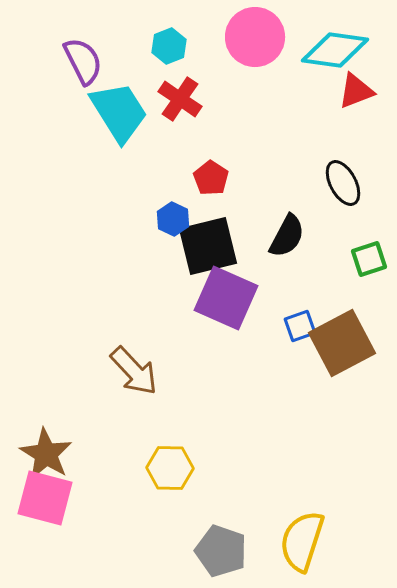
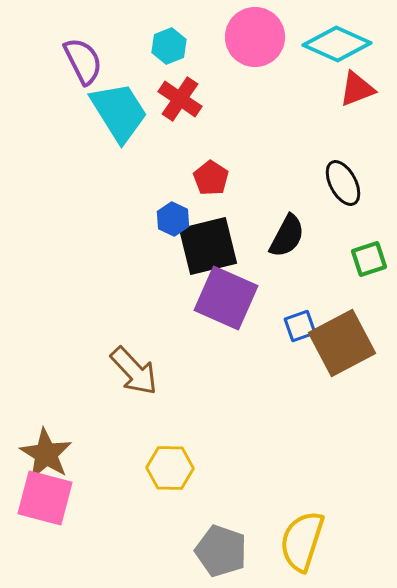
cyan diamond: moved 2 px right, 6 px up; rotated 16 degrees clockwise
red triangle: moved 1 px right, 2 px up
